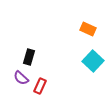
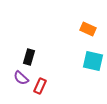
cyan square: rotated 30 degrees counterclockwise
